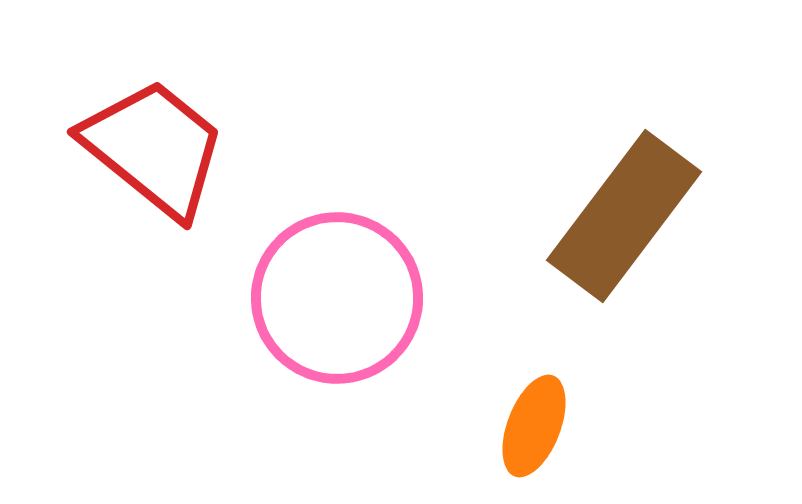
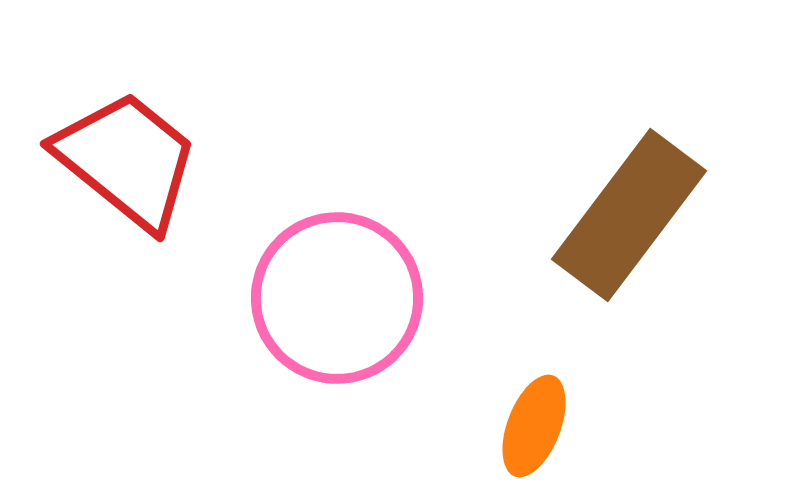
red trapezoid: moved 27 px left, 12 px down
brown rectangle: moved 5 px right, 1 px up
